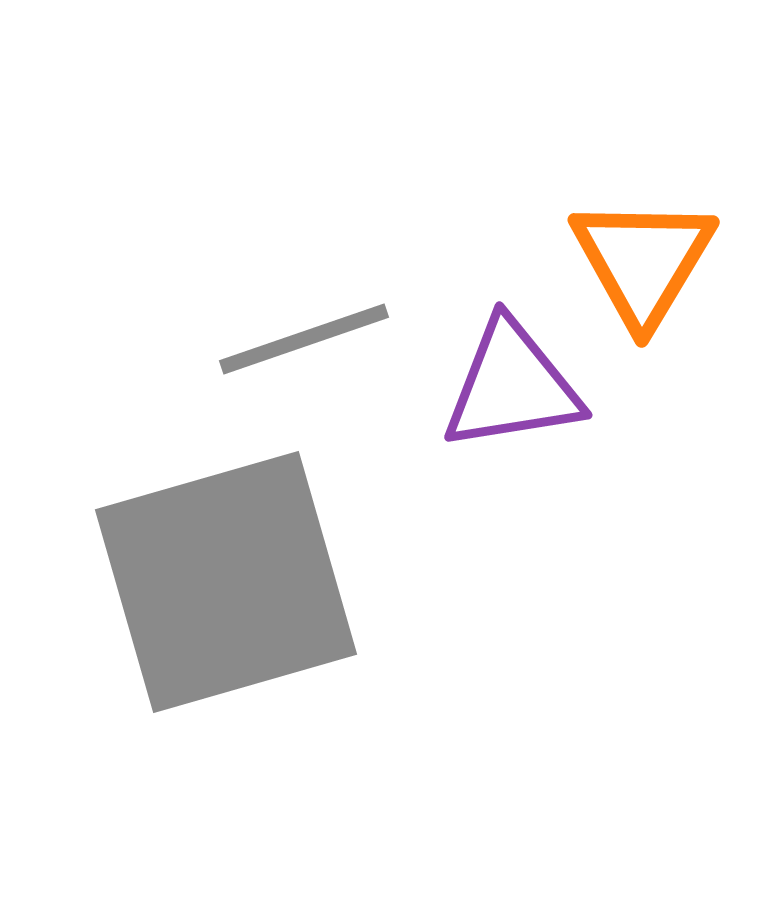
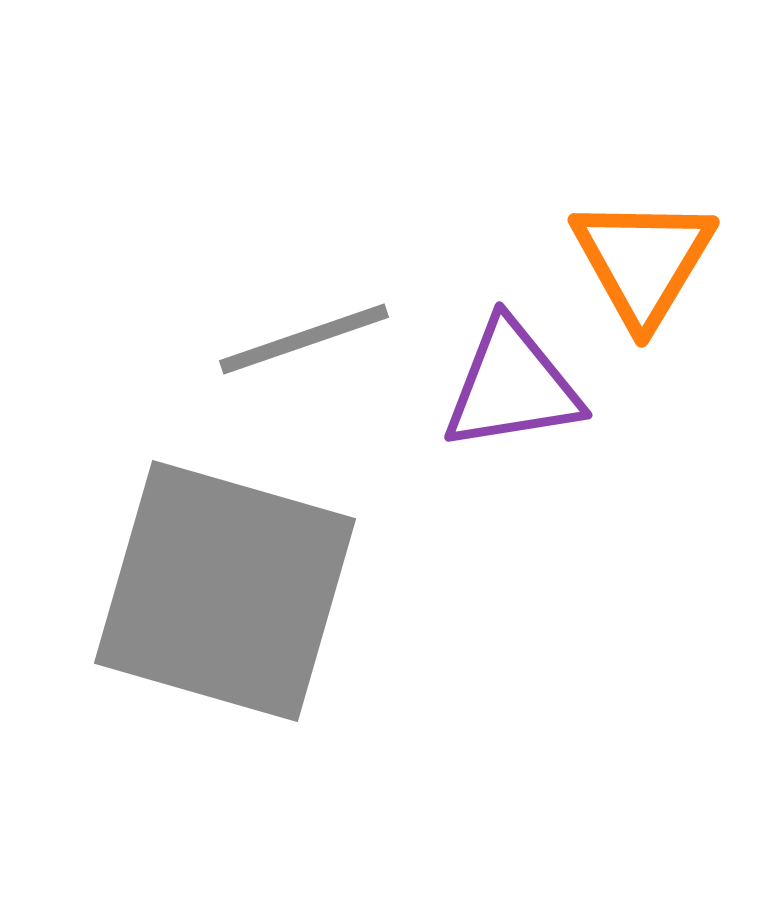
gray square: moved 1 px left, 9 px down; rotated 32 degrees clockwise
